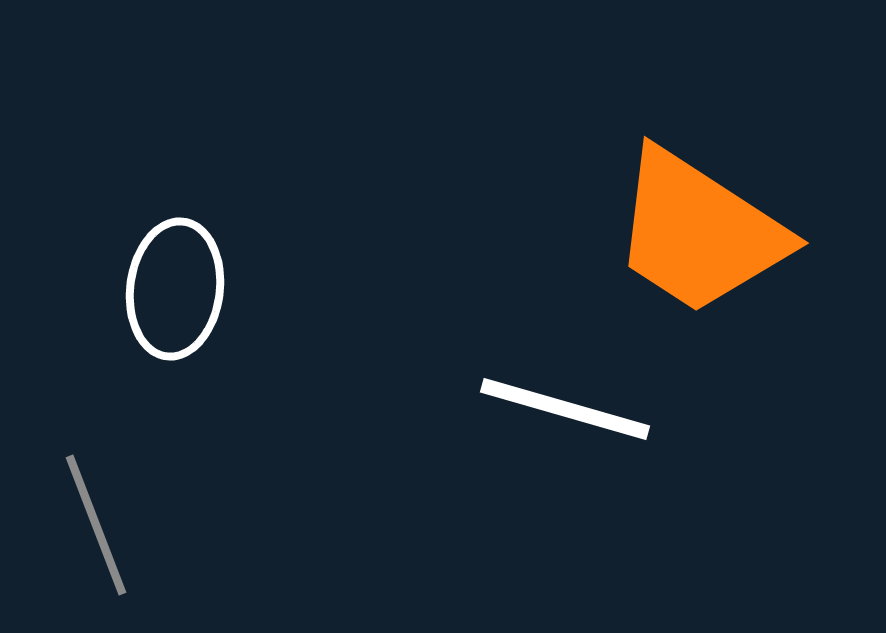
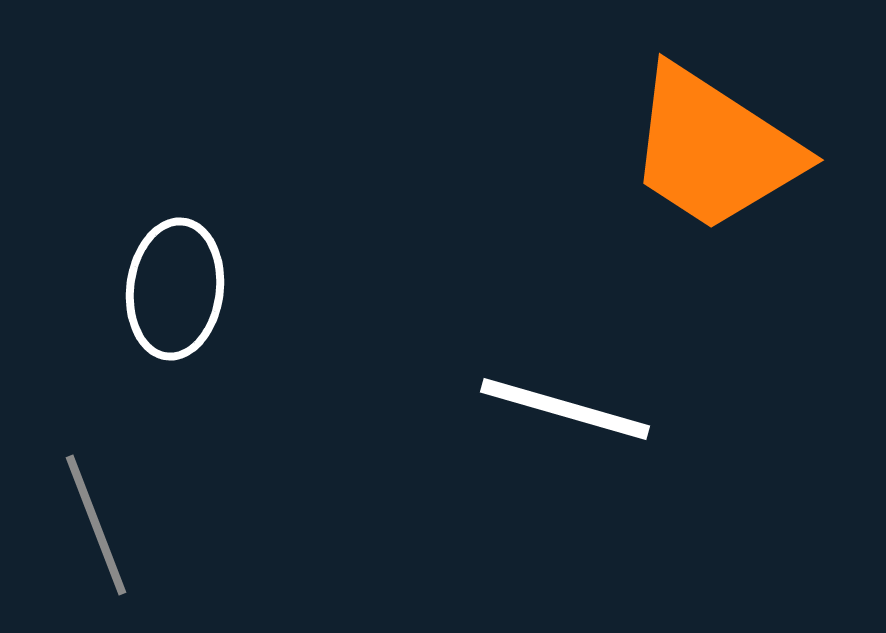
orange trapezoid: moved 15 px right, 83 px up
